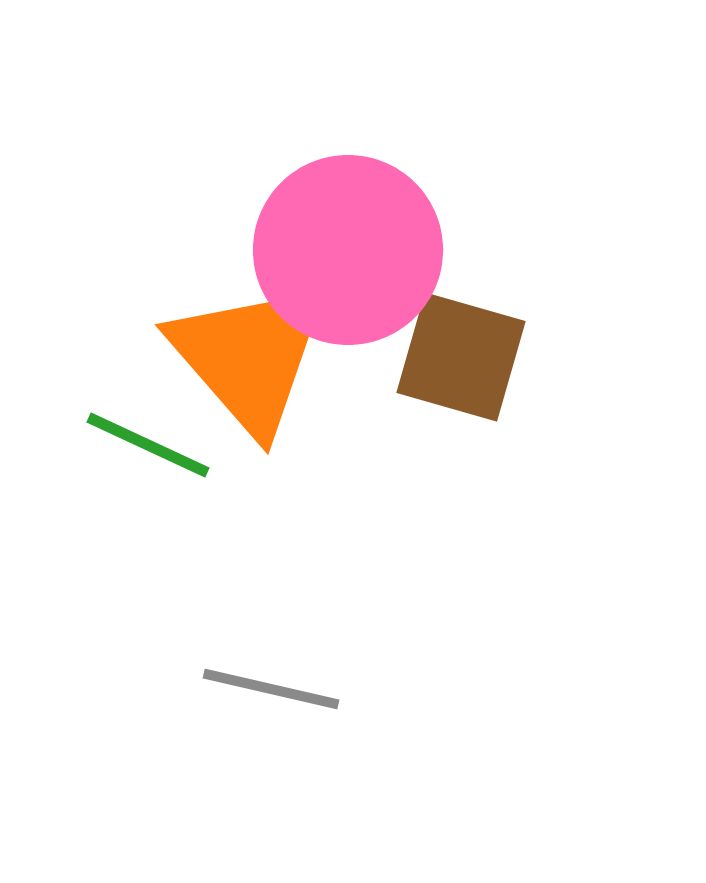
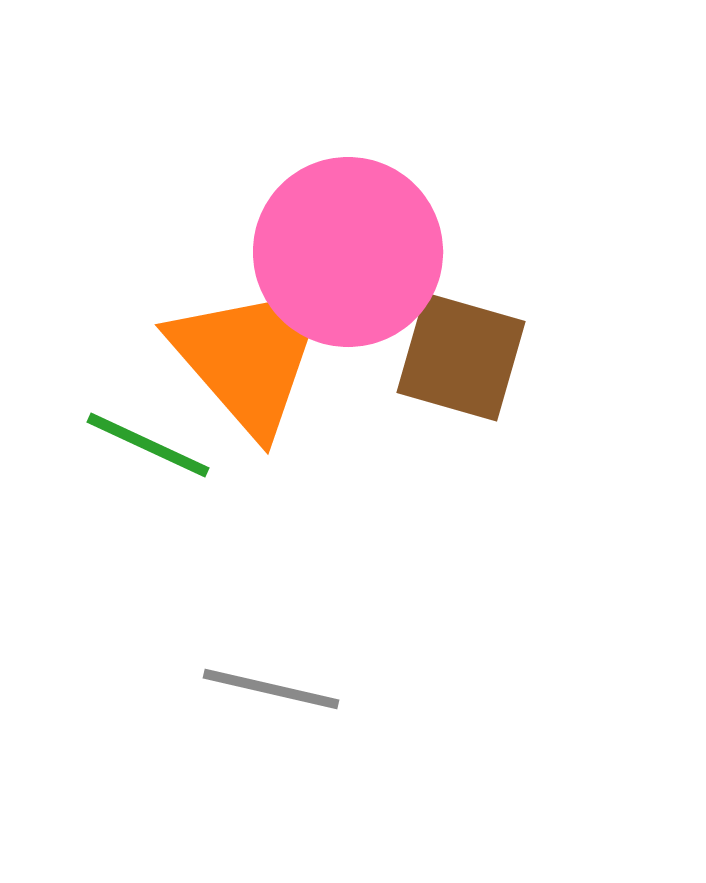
pink circle: moved 2 px down
